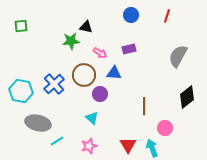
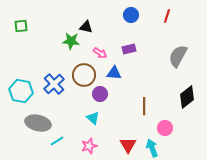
green star: rotated 12 degrees clockwise
cyan triangle: moved 1 px right
